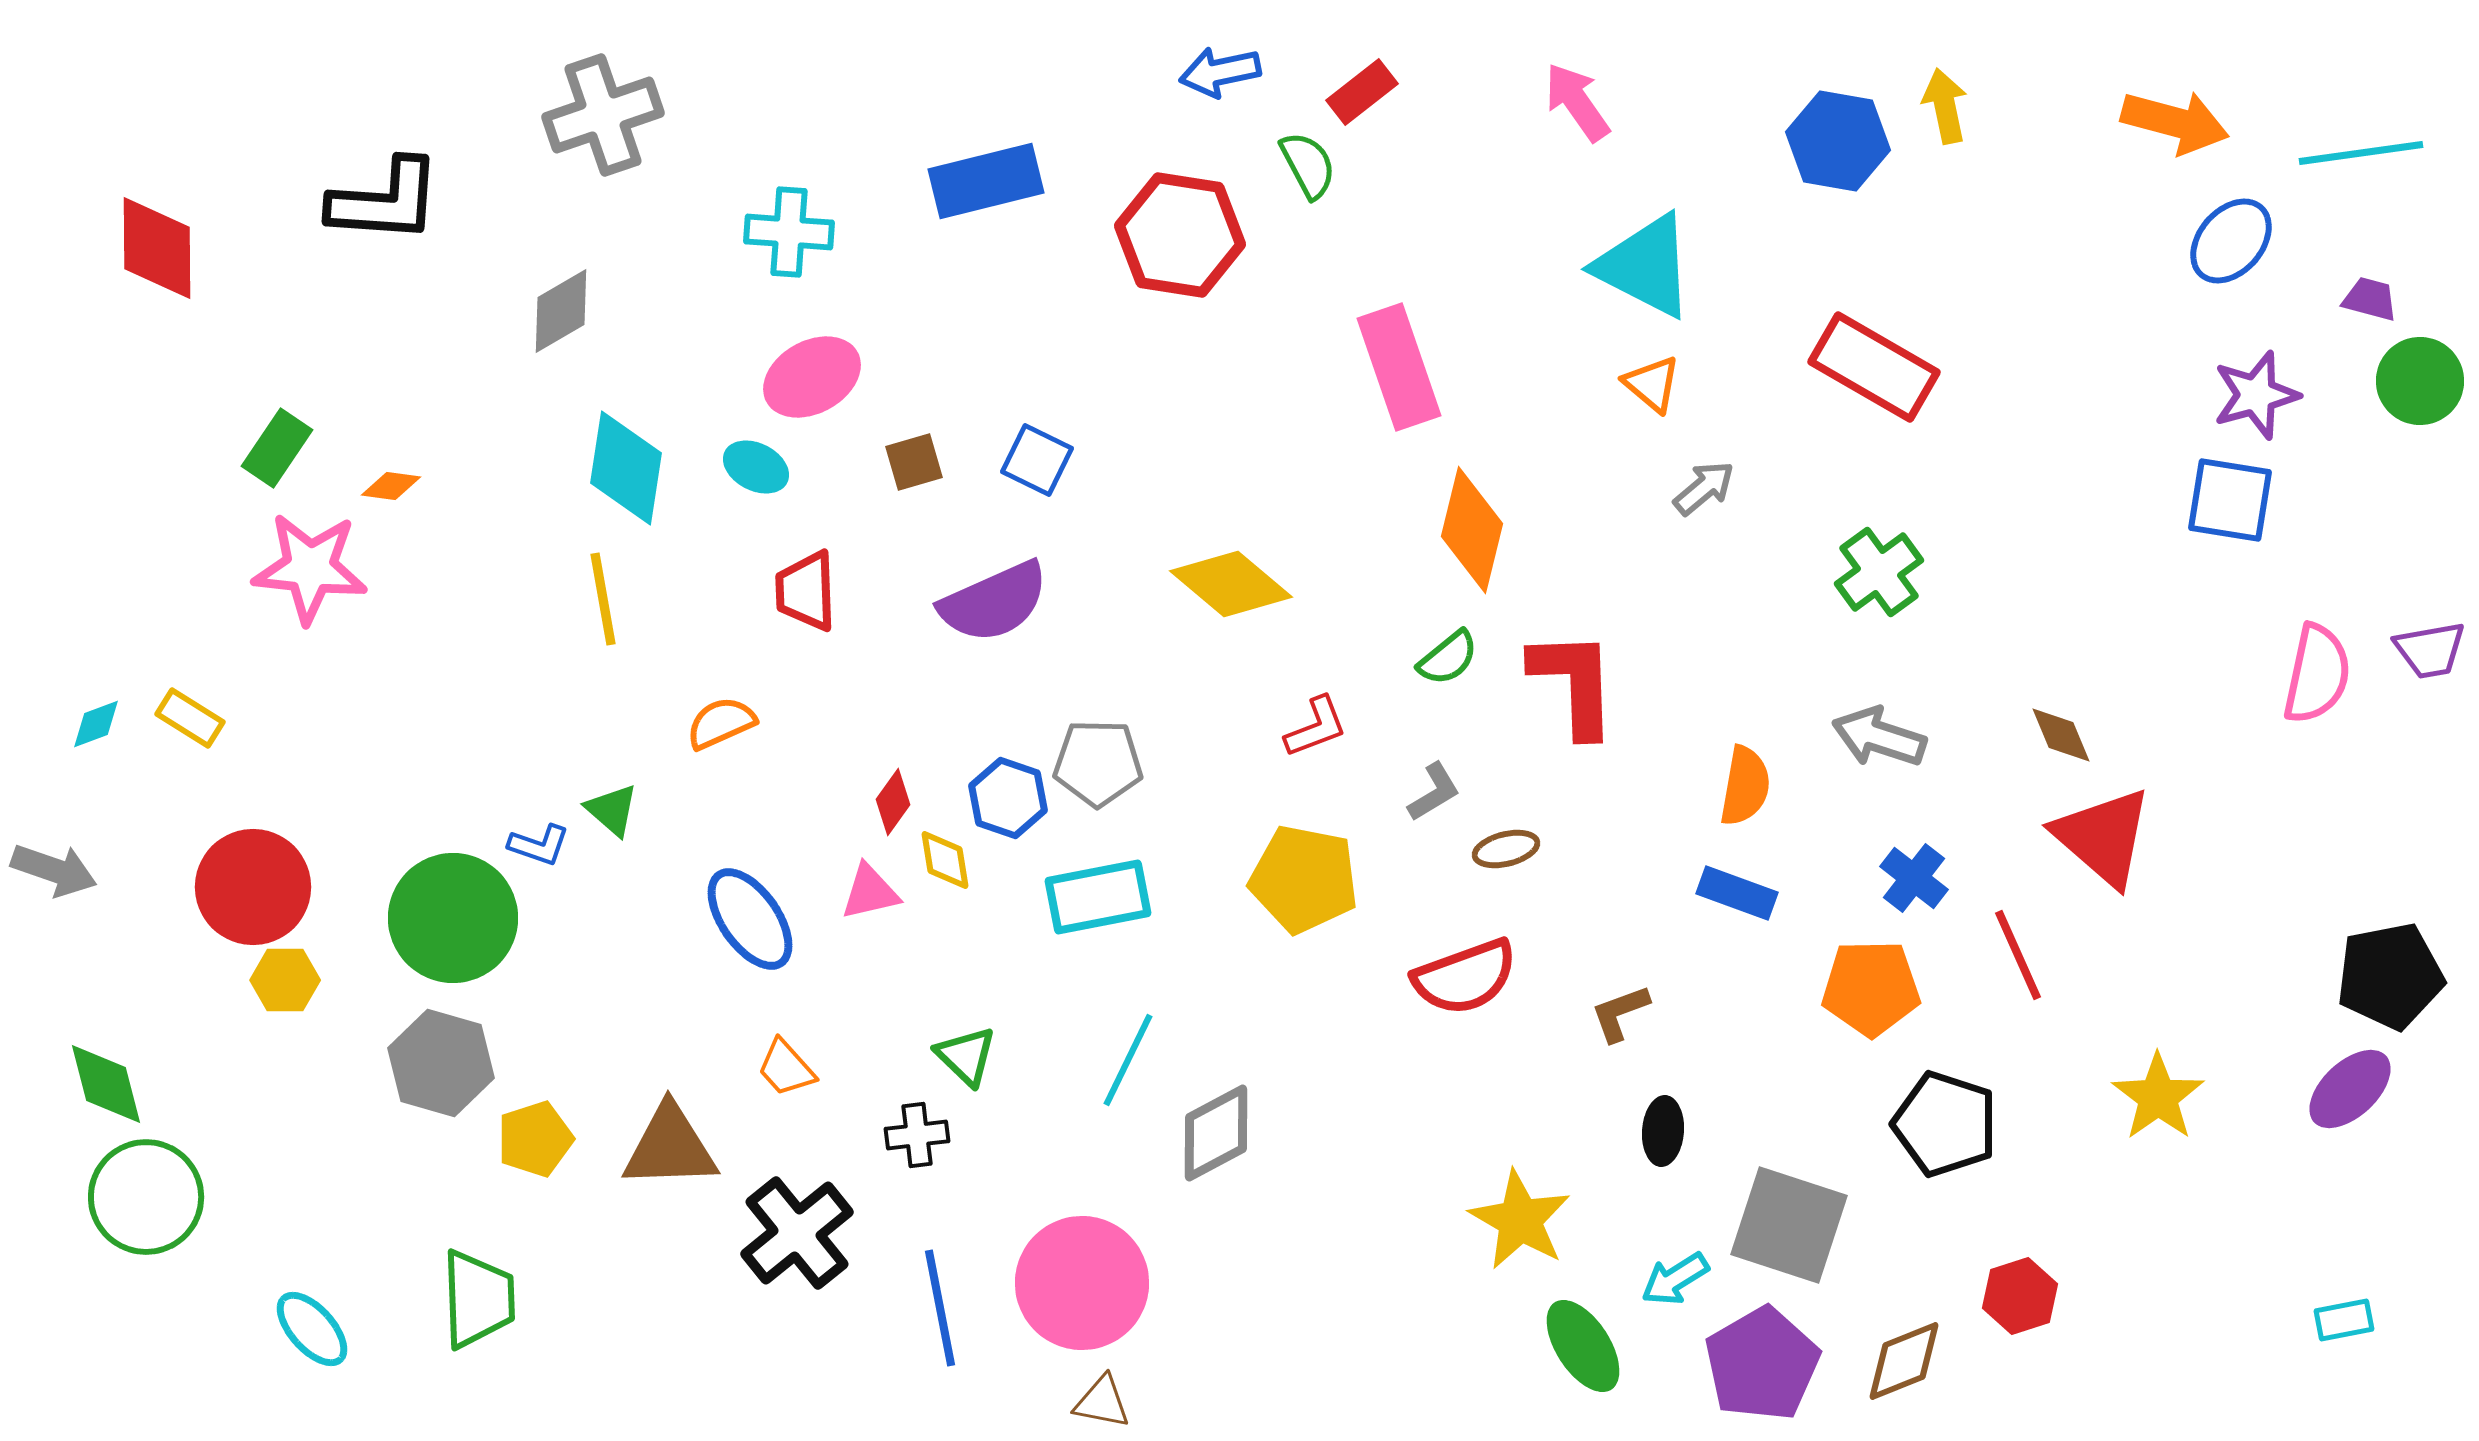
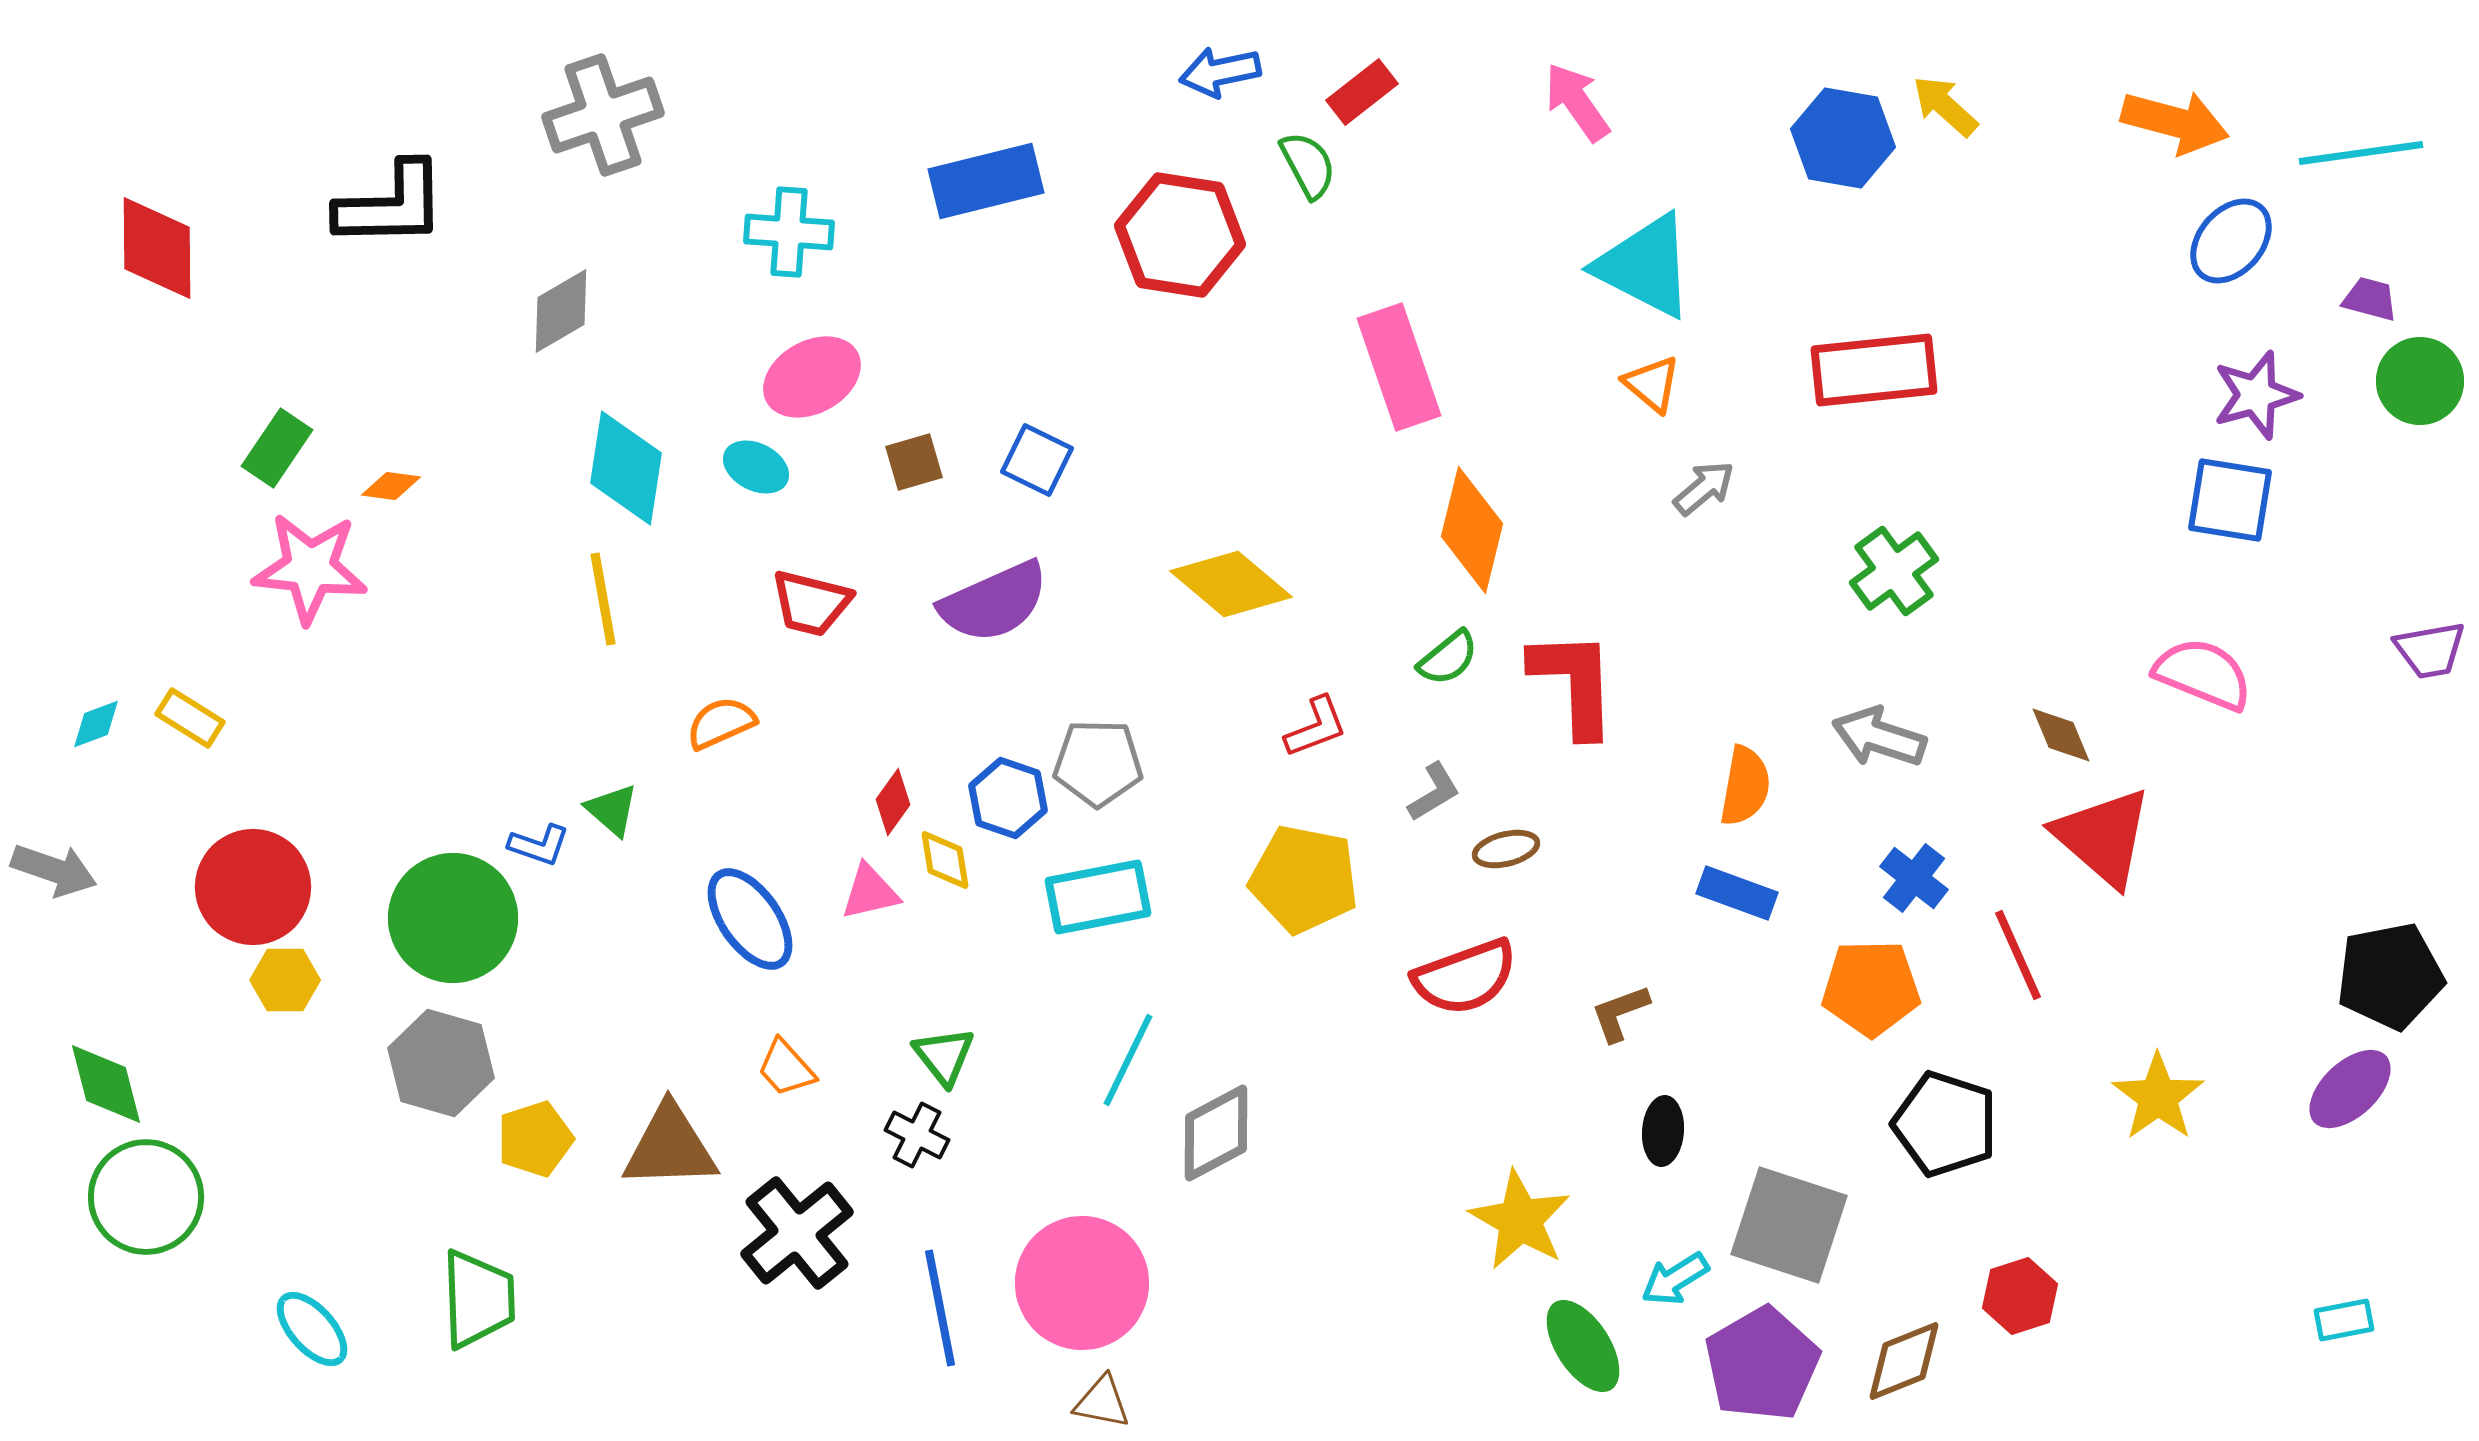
yellow arrow at (1945, 106): rotated 36 degrees counterclockwise
blue hexagon at (1838, 141): moved 5 px right, 3 px up
black L-shape at (385, 201): moved 6 px right, 4 px down; rotated 5 degrees counterclockwise
red rectangle at (1874, 367): moved 3 px down; rotated 36 degrees counterclockwise
green cross at (1879, 572): moved 15 px right, 1 px up
red trapezoid at (806, 591): moved 5 px right, 12 px down; rotated 74 degrees counterclockwise
pink semicircle at (2317, 674): moved 114 px left; rotated 80 degrees counterclockwise
green triangle at (966, 1056): moved 22 px left; rotated 8 degrees clockwise
black cross at (917, 1135): rotated 34 degrees clockwise
